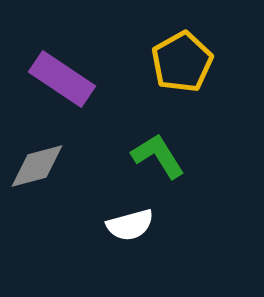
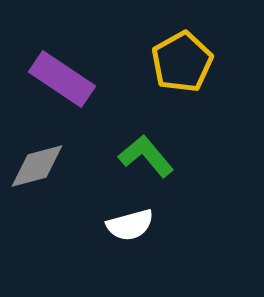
green L-shape: moved 12 px left; rotated 8 degrees counterclockwise
